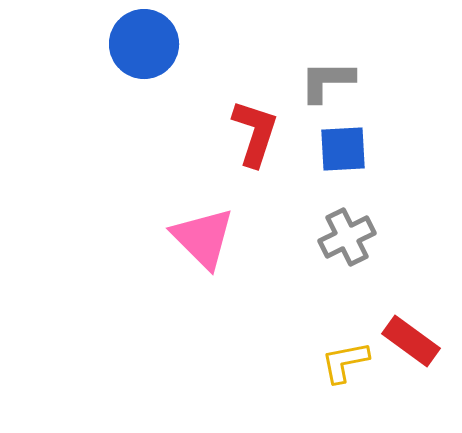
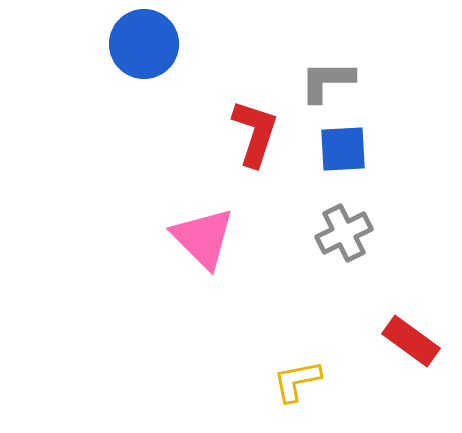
gray cross: moved 3 px left, 4 px up
yellow L-shape: moved 48 px left, 19 px down
